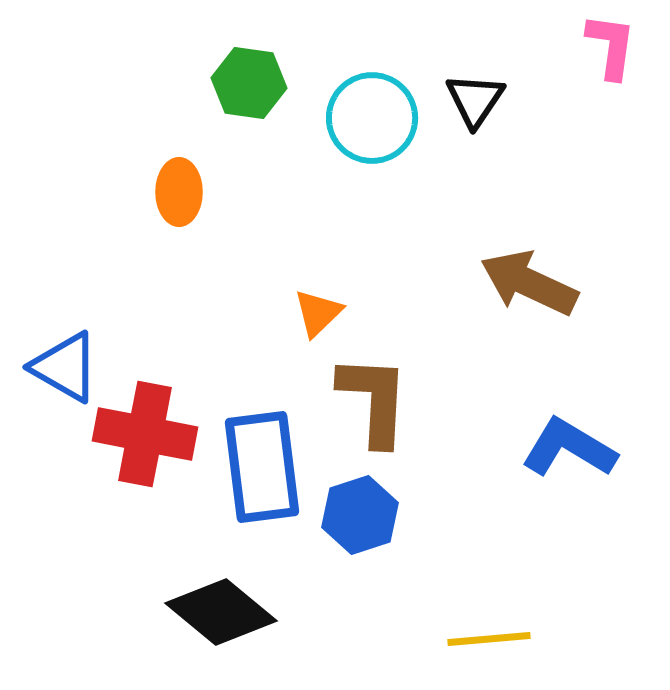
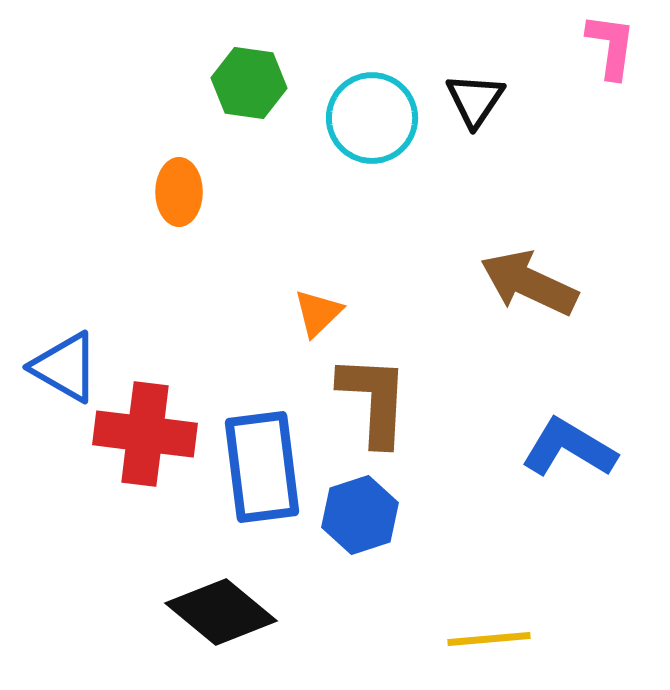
red cross: rotated 4 degrees counterclockwise
